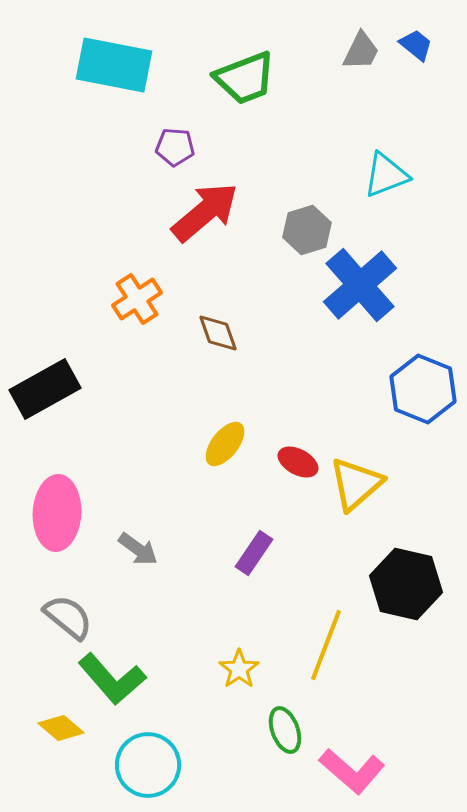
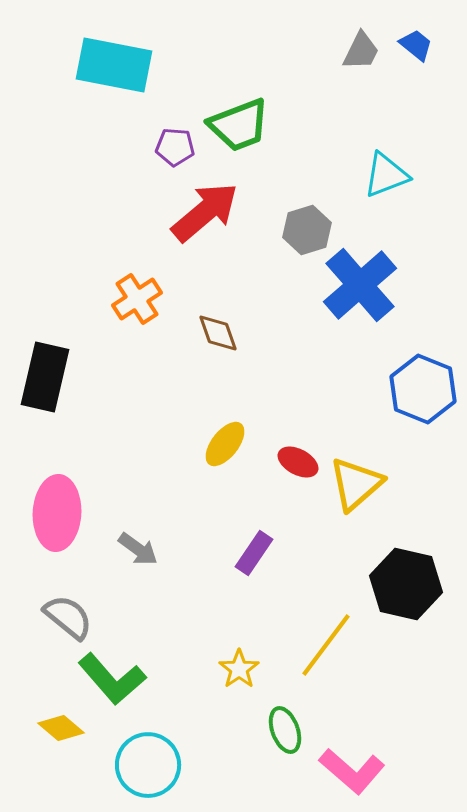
green trapezoid: moved 6 px left, 47 px down
black rectangle: moved 12 px up; rotated 48 degrees counterclockwise
yellow line: rotated 16 degrees clockwise
